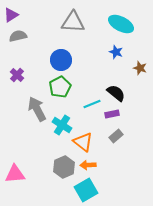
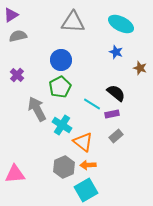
cyan line: rotated 54 degrees clockwise
